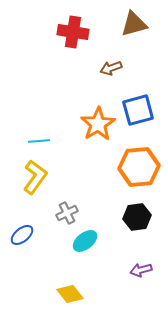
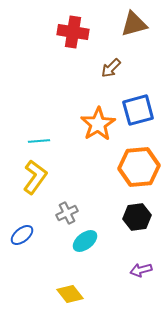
brown arrow: rotated 25 degrees counterclockwise
